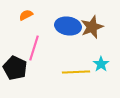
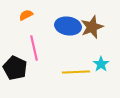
pink line: rotated 30 degrees counterclockwise
